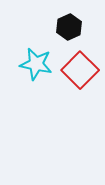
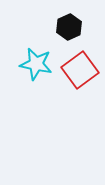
red square: rotated 9 degrees clockwise
